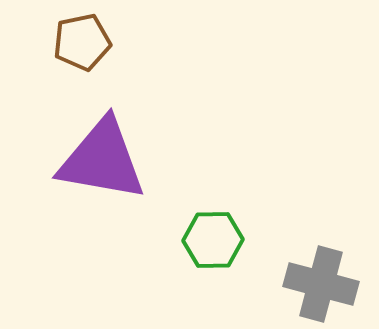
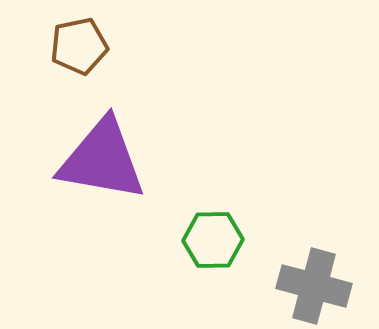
brown pentagon: moved 3 px left, 4 px down
gray cross: moved 7 px left, 2 px down
